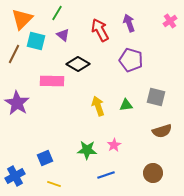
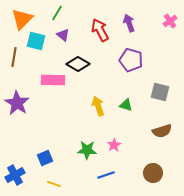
brown line: moved 3 px down; rotated 18 degrees counterclockwise
pink rectangle: moved 1 px right, 1 px up
gray square: moved 4 px right, 5 px up
green triangle: rotated 24 degrees clockwise
blue cross: moved 1 px up
